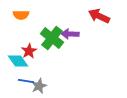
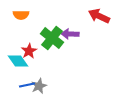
blue line: moved 1 px right, 4 px down; rotated 21 degrees counterclockwise
